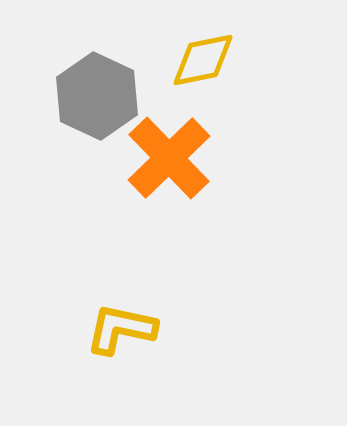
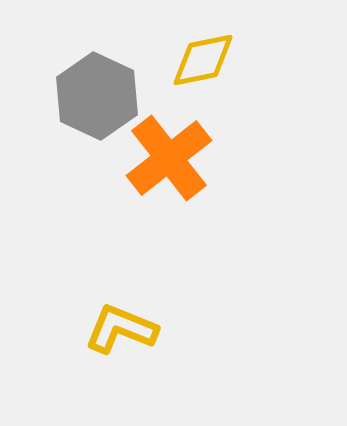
orange cross: rotated 6 degrees clockwise
yellow L-shape: rotated 10 degrees clockwise
